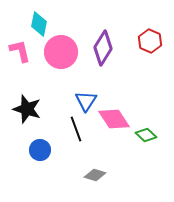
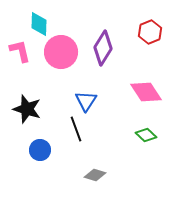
cyan diamond: rotated 10 degrees counterclockwise
red hexagon: moved 9 px up; rotated 15 degrees clockwise
pink diamond: moved 32 px right, 27 px up
